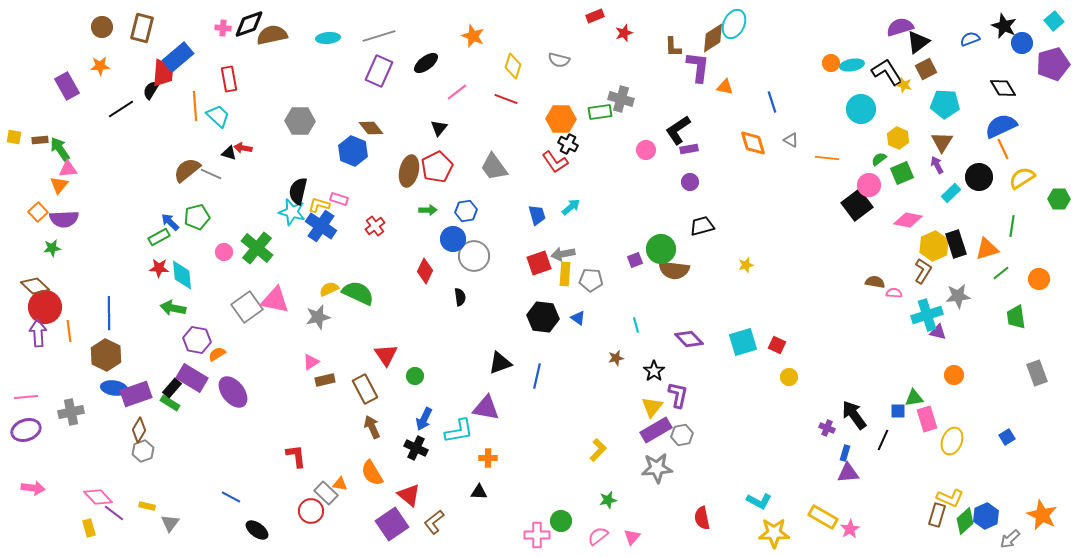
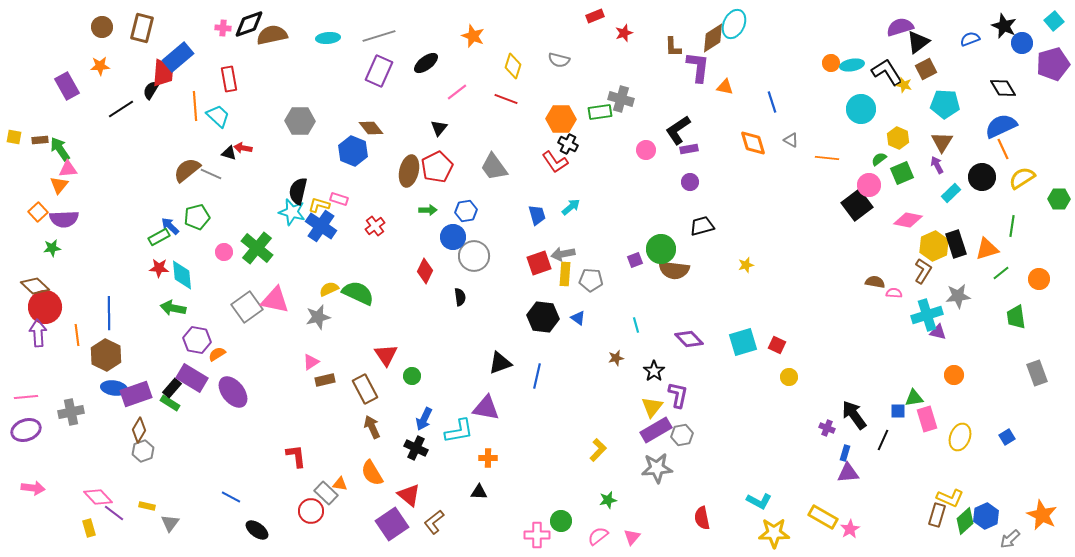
black circle at (979, 177): moved 3 px right
blue arrow at (170, 222): moved 4 px down
blue circle at (453, 239): moved 2 px up
orange line at (69, 331): moved 8 px right, 4 px down
green circle at (415, 376): moved 3 px left
yellow ellipse at (952, 441): moved 8 px right, 4 px up
